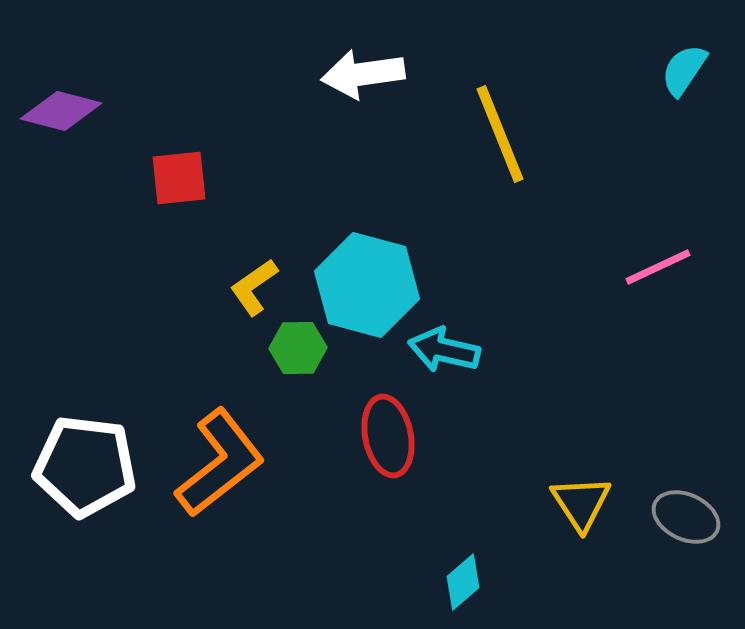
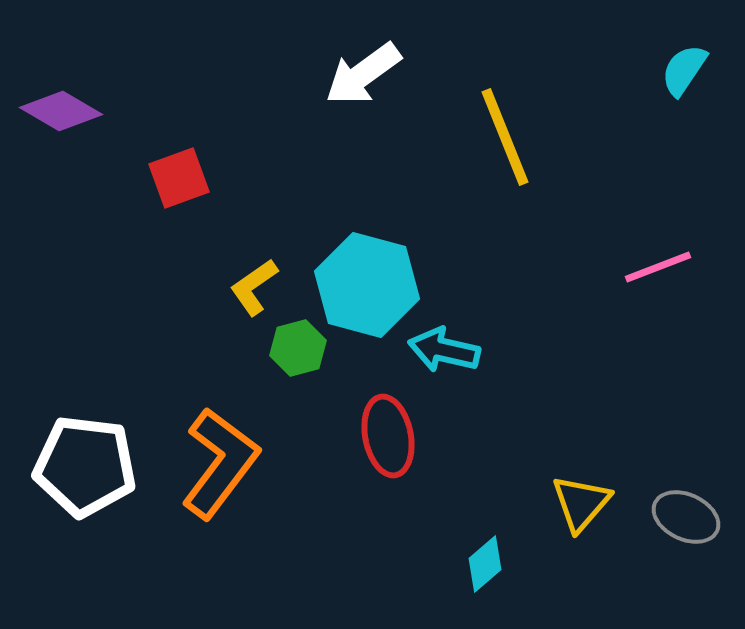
white arrow: rotated 28 degrees counterclockwise
purple diamond: rotated 16 degrees clockwise
yellow line: moved 5 px right, 3 px down
red square: rotated 14 degrees counterclockwise
pink line: rotated 4 degrees clockwise
green hexagon: rotated 14 degrees counterclockwise
orange L-shape: rotated 15 degrees counterclockwise
yellow triangle: rotated 14 degrees clockwise
cyan diamond: moved 22 px right, 18 px up
